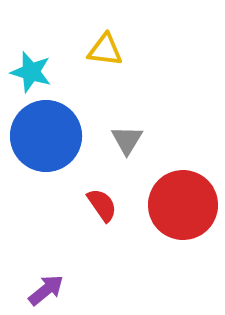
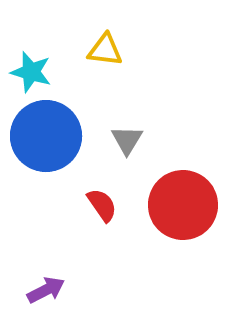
purple arrow: rotated 12 degrees clockwise
